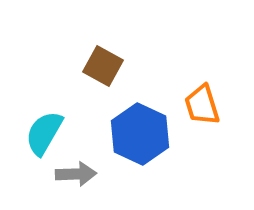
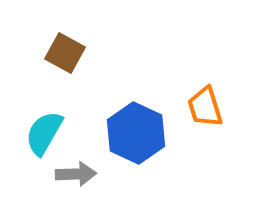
brown square: moved 38 px left, 13 px up
orange trapezoid: moved 3 px right, 2 px down
blue hexagon: moved 4 px left, 1 px up
